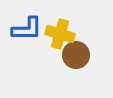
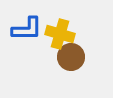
brown circle: moved 5 px left, 2 px down
